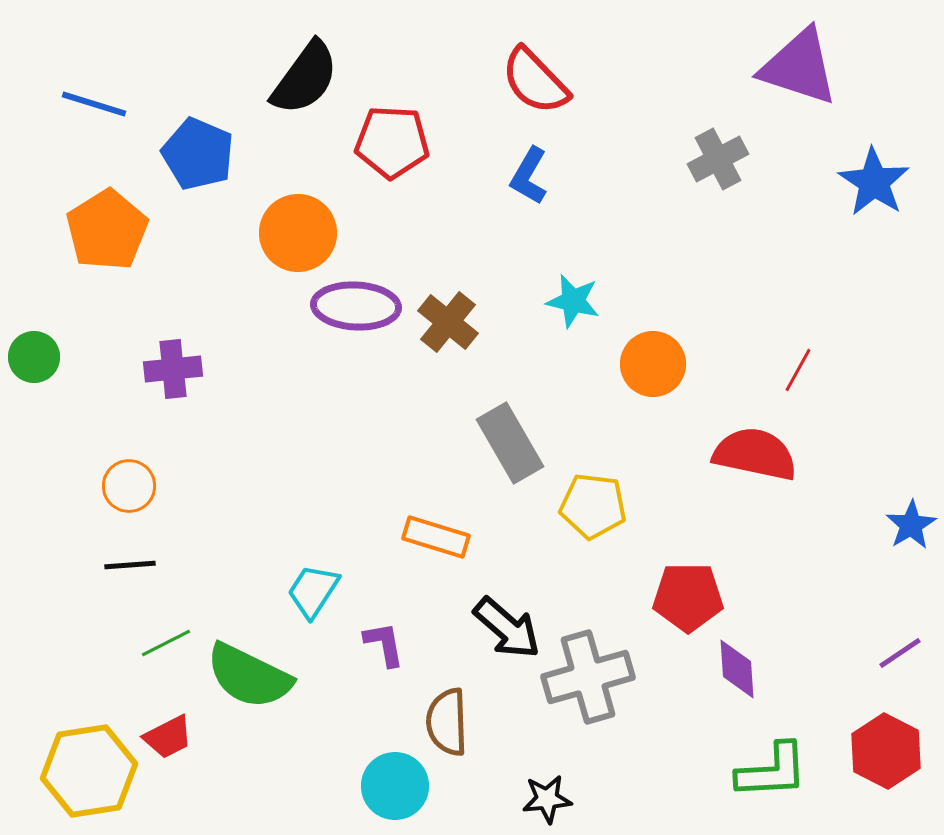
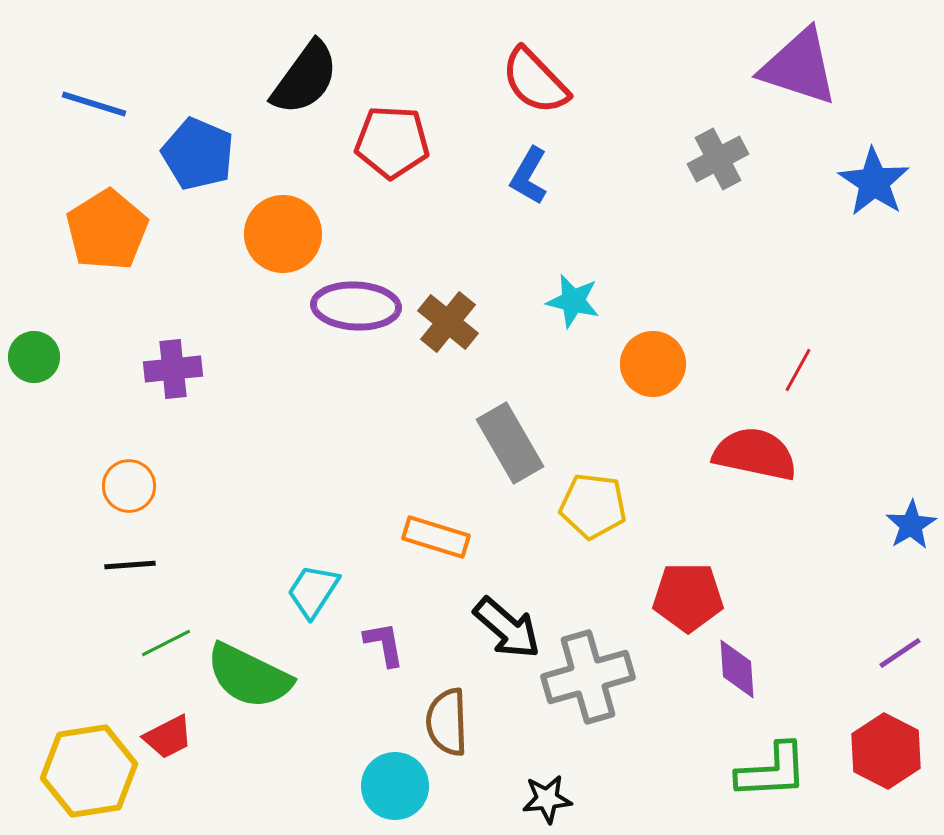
orange circle at (298, 233): moved 15 px left, 1 px down
